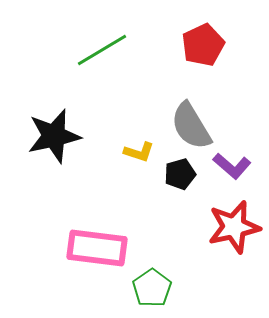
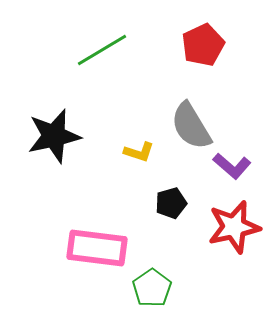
black pentagon: moved 9 px left, 29 px down
